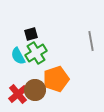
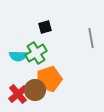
black square: moved 14 px right, 7 px up
gray line: moved 3 px up
cyan semicircle: rotated 60 degrees counterclockwise
orange pentagon: moved 7 px left
